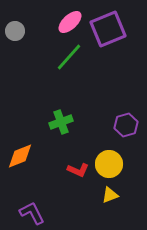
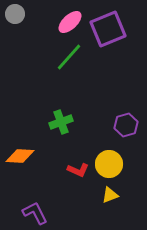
gray circle: moved 17 px up
orange diamond: rotated 24 degrees clockwise
purple L-shape: moved 3 px right
